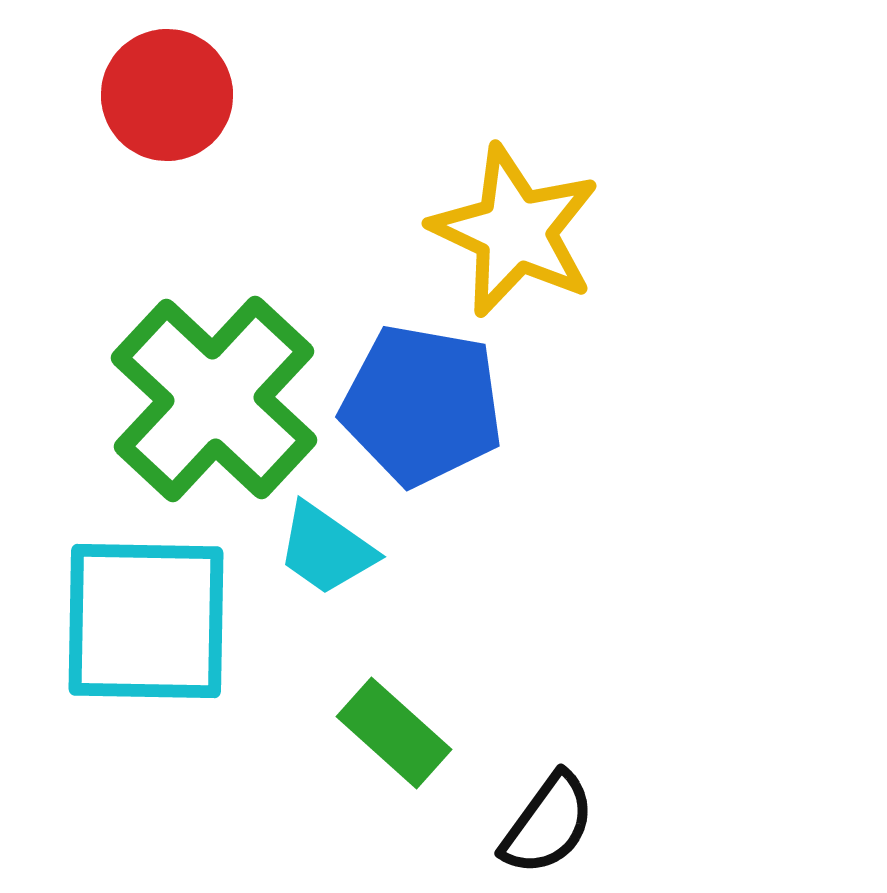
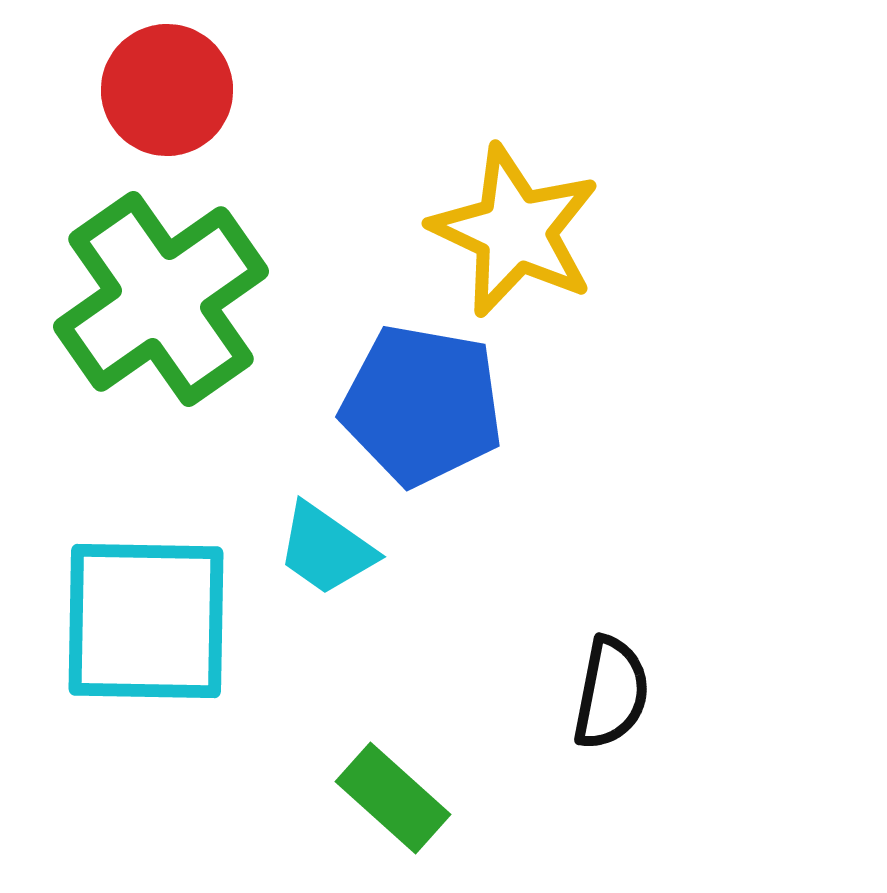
red circle: moved 5 px up
green cross: moved 53 px left, 100 px up; rotated 12 degrees clockwise
green rectangle: moved 1 px left, 65 px down
black semicircle: moved 63 px right, 131 px up; rotated 25 degrees counterclockwise
